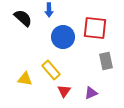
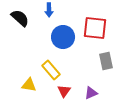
black semicircle: moved 3 px left
yellow triangle: moved 4 px right, 6 px down
